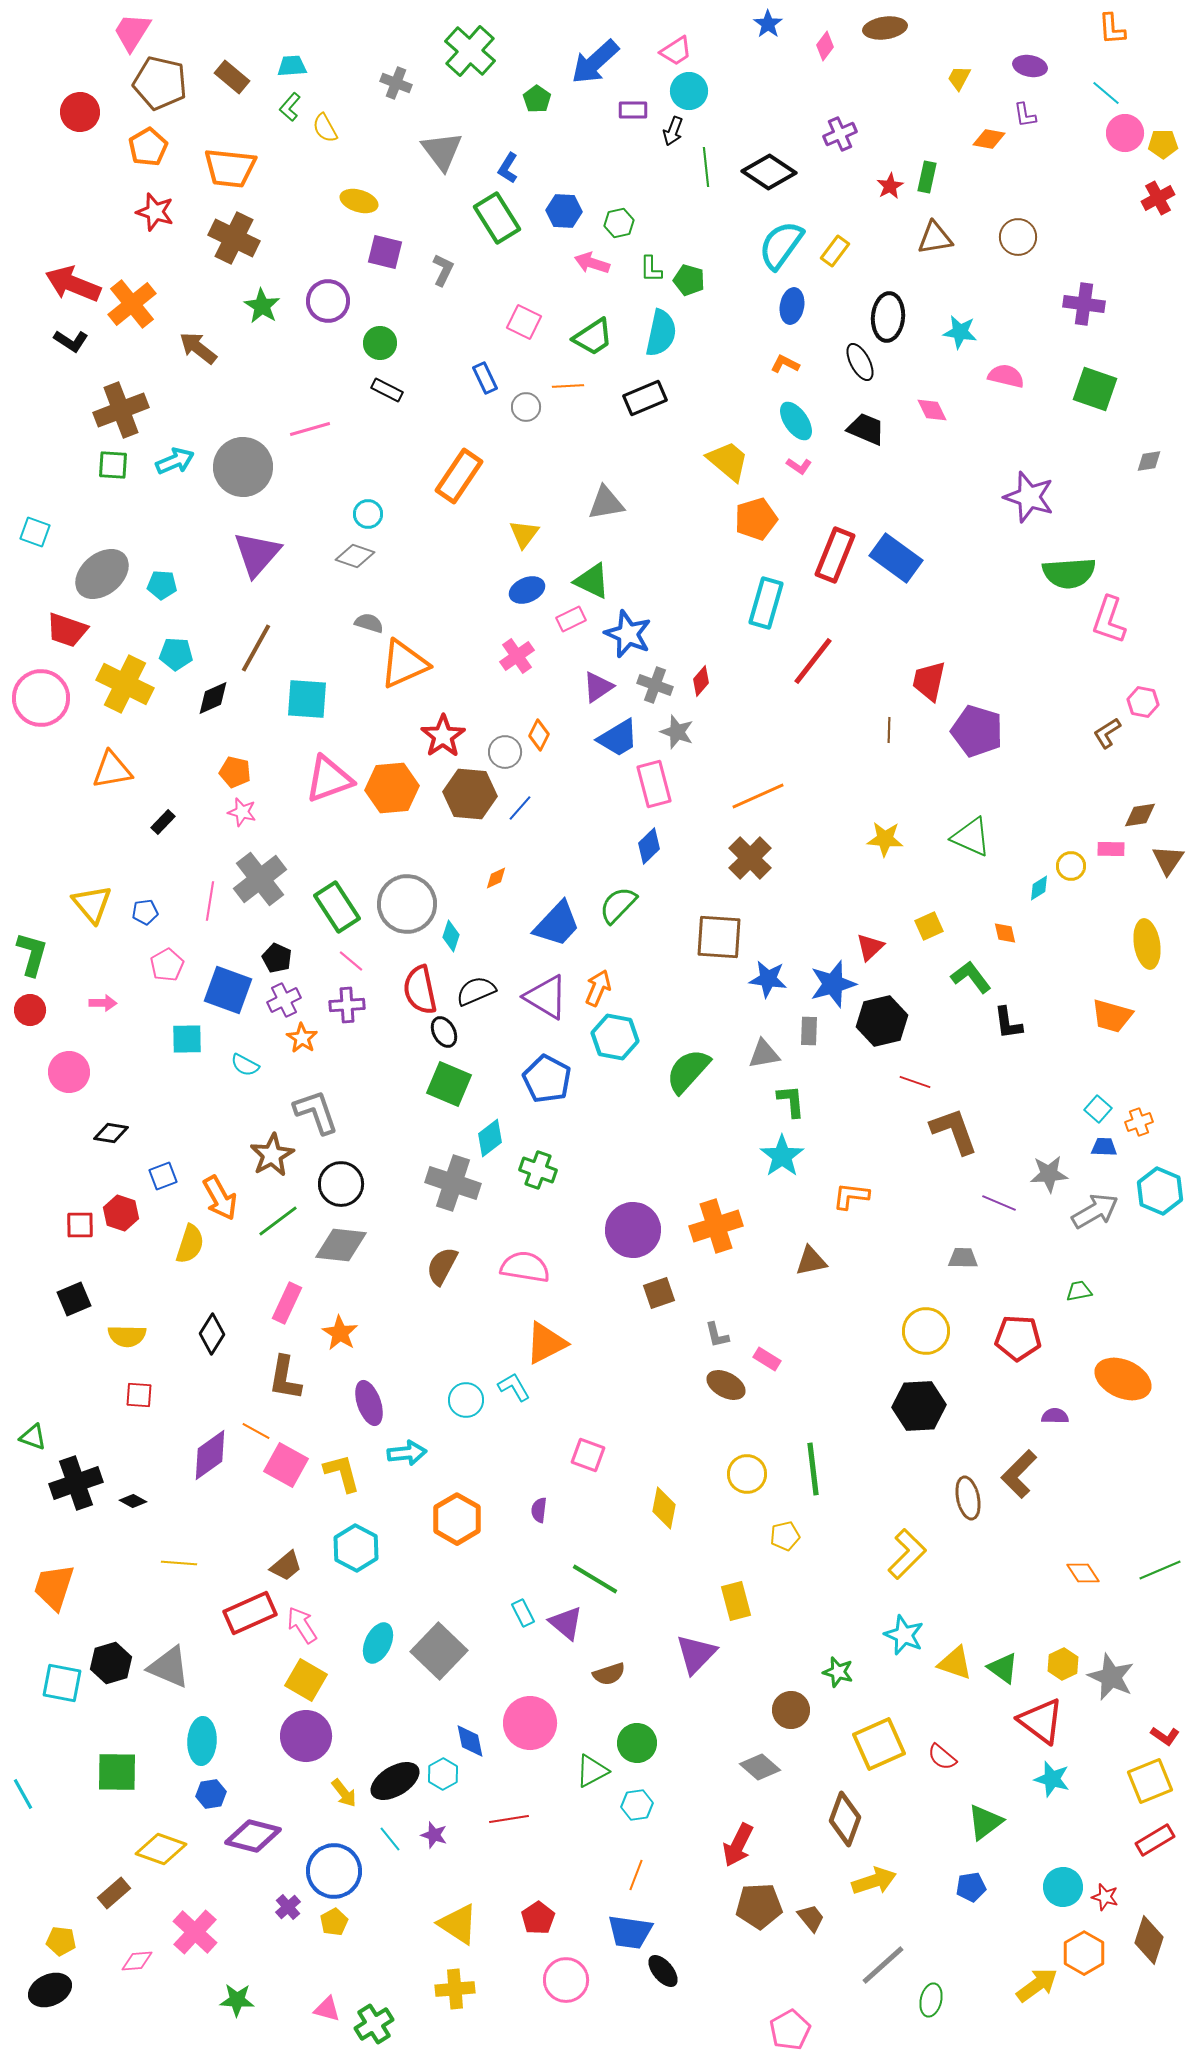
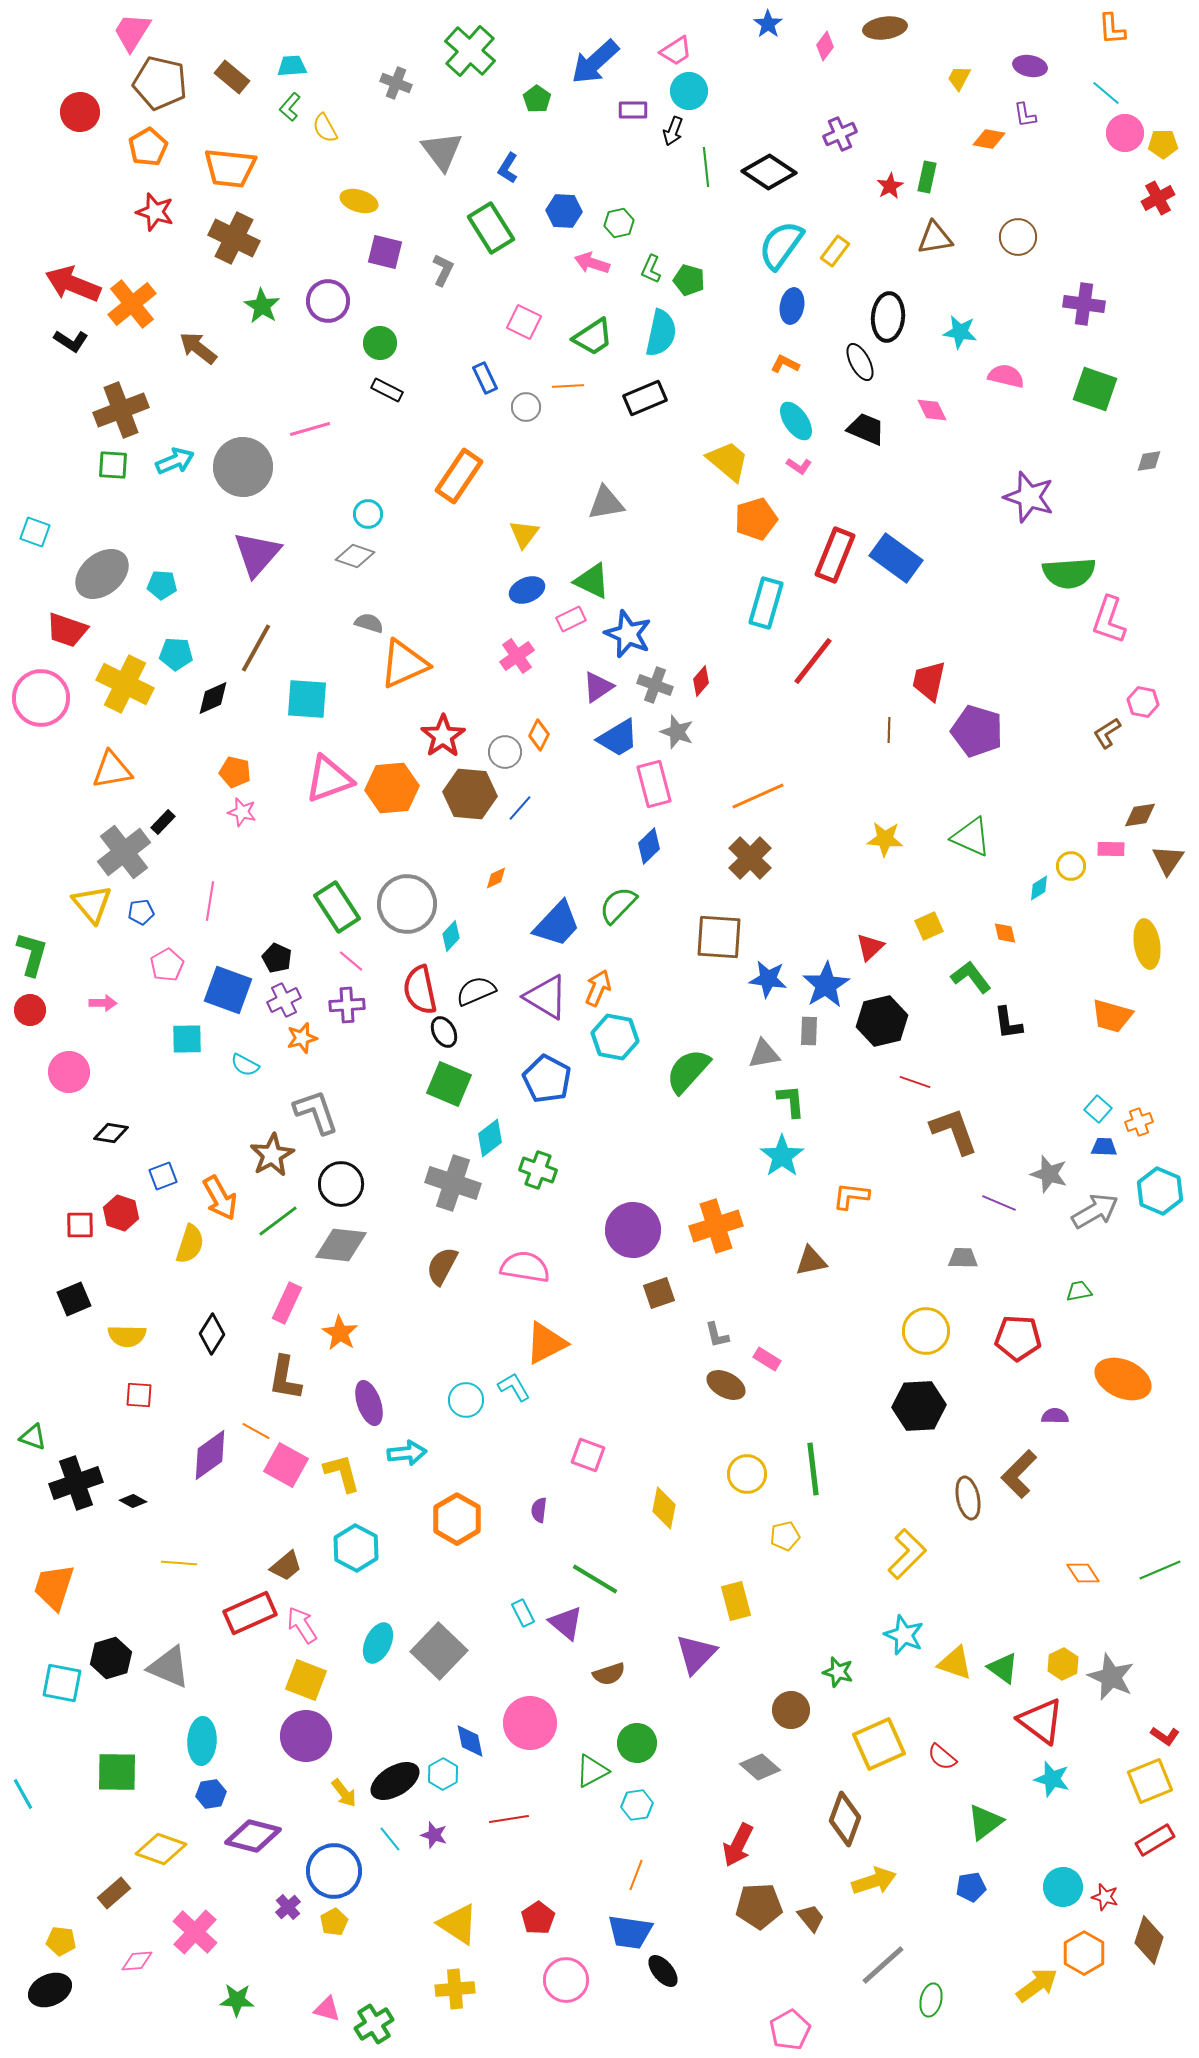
green rectangle at (497, 218): moved 6 px left, 10 px down
green L-shape at (651, 269): rotated 24 degrees clockwise
gray cross at (260, 879): moved 136 px left, 27 px up
blue pentagon at (145, 912): moved 4 px left
cyan diamond at (451, 936): rotated 24 degrees clockwise
blue star at (833, 984): moved 7 px left, 1 px down; rotated 15 degrees counterclockwise
orange star at (302, 1038): rotated 24 degrees clockwise
gray star at (1049, 1174): rotated 21 degrees clockwise
black hexagon at (111, 1663): moved 5 px up
yellow square at (306, 1680): rotated 9 degrees counterclockwise
